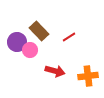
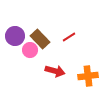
brown rectangle: moved 1 px right, 8 px down
purple circle: moved 2 px left, 6 px up
